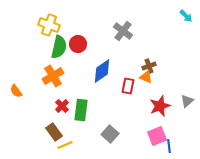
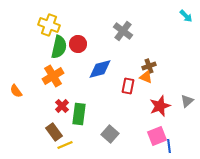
blue diamond: moved 2 px left, 2 px up; rotated 20 degrees clockwise
green rectangle: moved 2 px left, 4 px down
